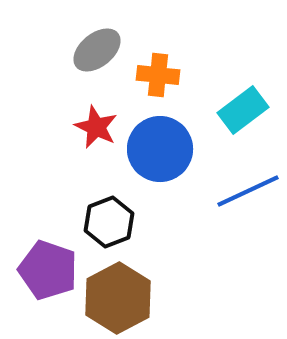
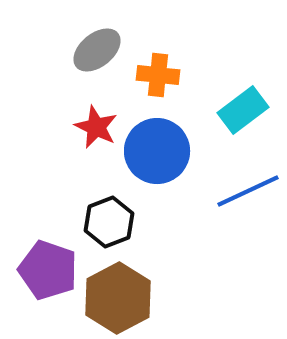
blue circle: moved 3 px left, 2 px down
